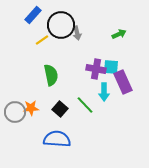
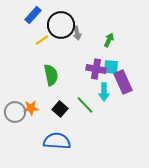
green arrow: moved 10 px left, 6 px down; rotated 40 degrees counterclockwise
blue semicircle: moved 2 px down
